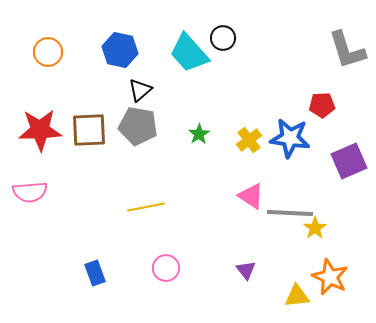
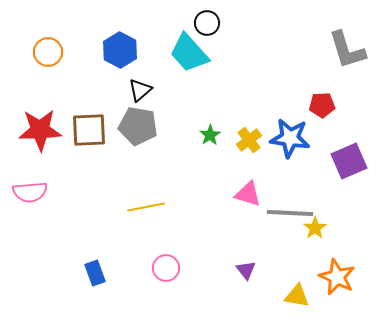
black circle: moved 16 px left, 15 px up
blue hexagon: rotated 16 degrees clockwise
green star: moved 11 px right, 1 px down
pink triangle: moved 3 px left, 2 px up; rotated 16 degrees counterclockwise
orange star: moved 7 px right
yellow triangle: rotated 16 degrees clockwise
